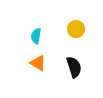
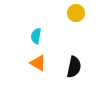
yellow circle: moved 16 px up
black semicircle: rotated 30 degrees clockwise
